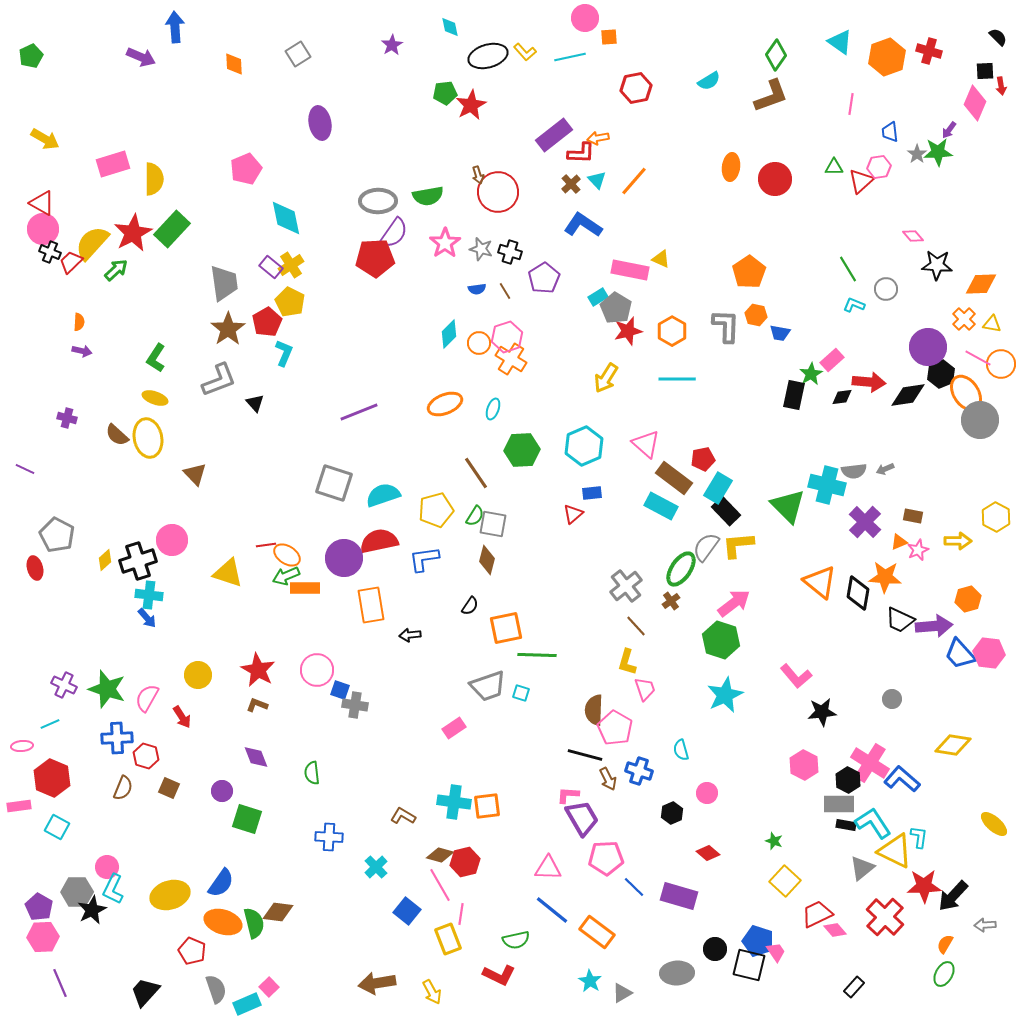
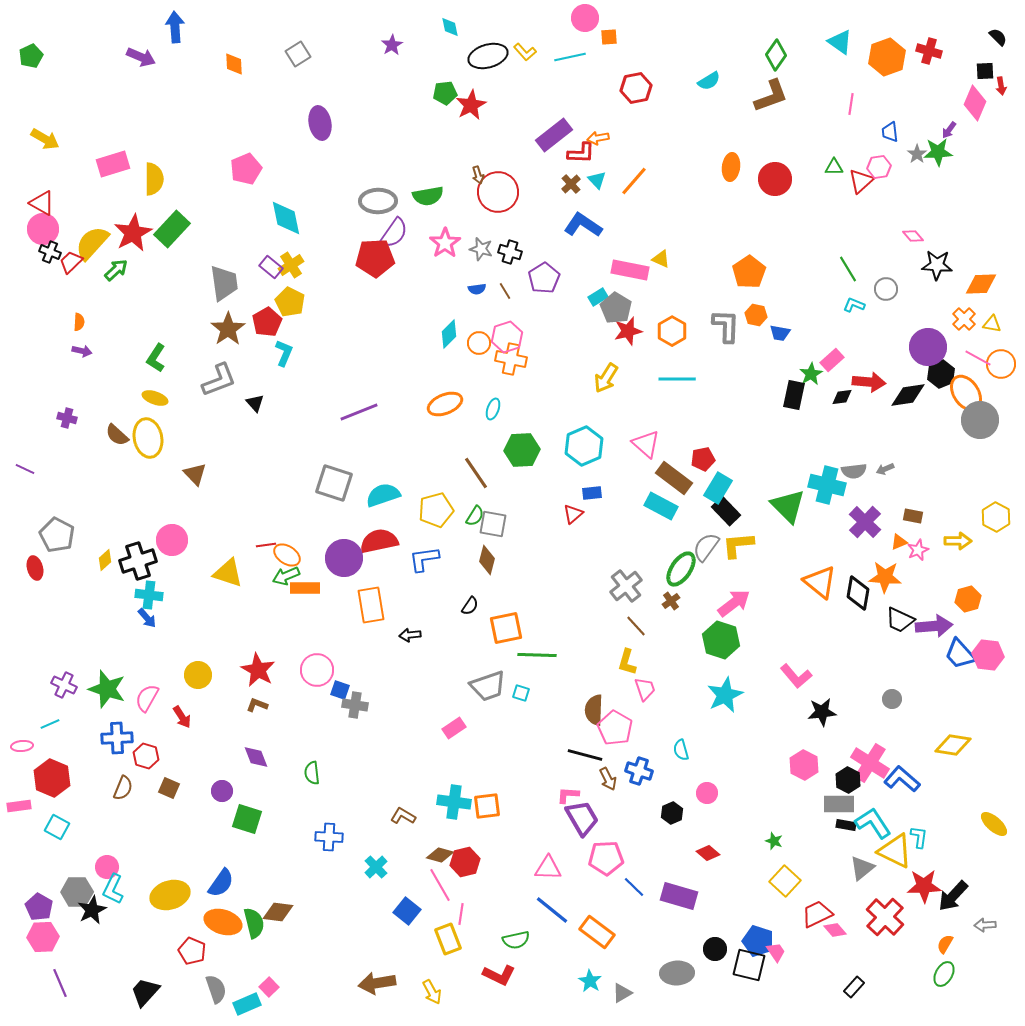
orange cross at (511, 359): rotated 20 degrees counterclockwise
pink hexagon at (989, 653): moved 1 px left, 2 px down
